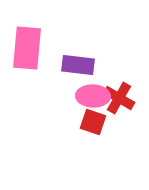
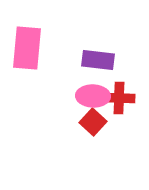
purple rectangle: moved 20 px right, 5 px up
red cross: rotated 28 degrees counterclockwise
red square: rotated 24 degrees clockwise
